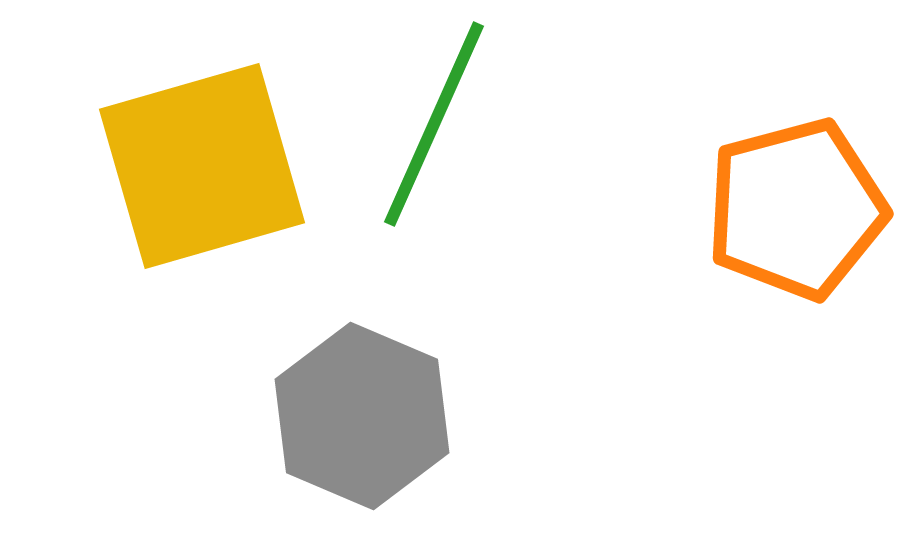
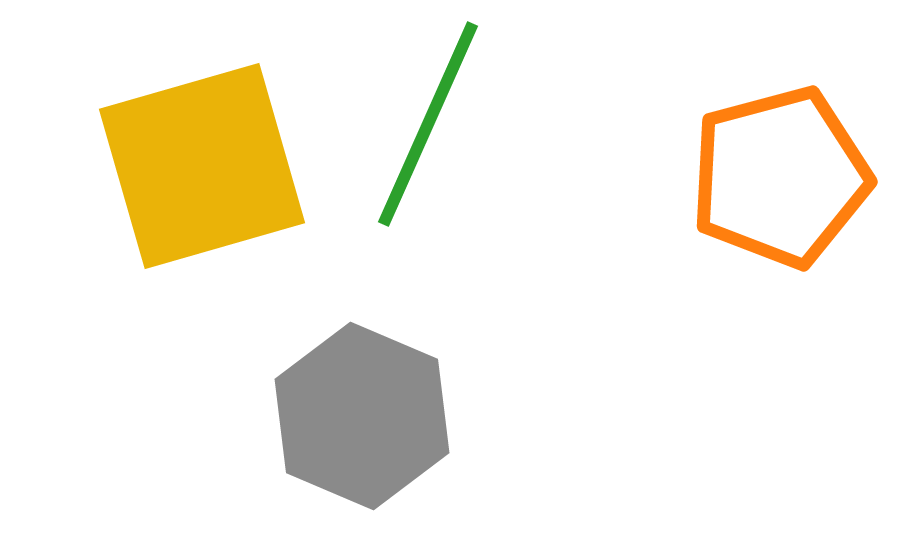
green line: moved 6 px left
orange pentagon: moved 16 px left, 32 px up
